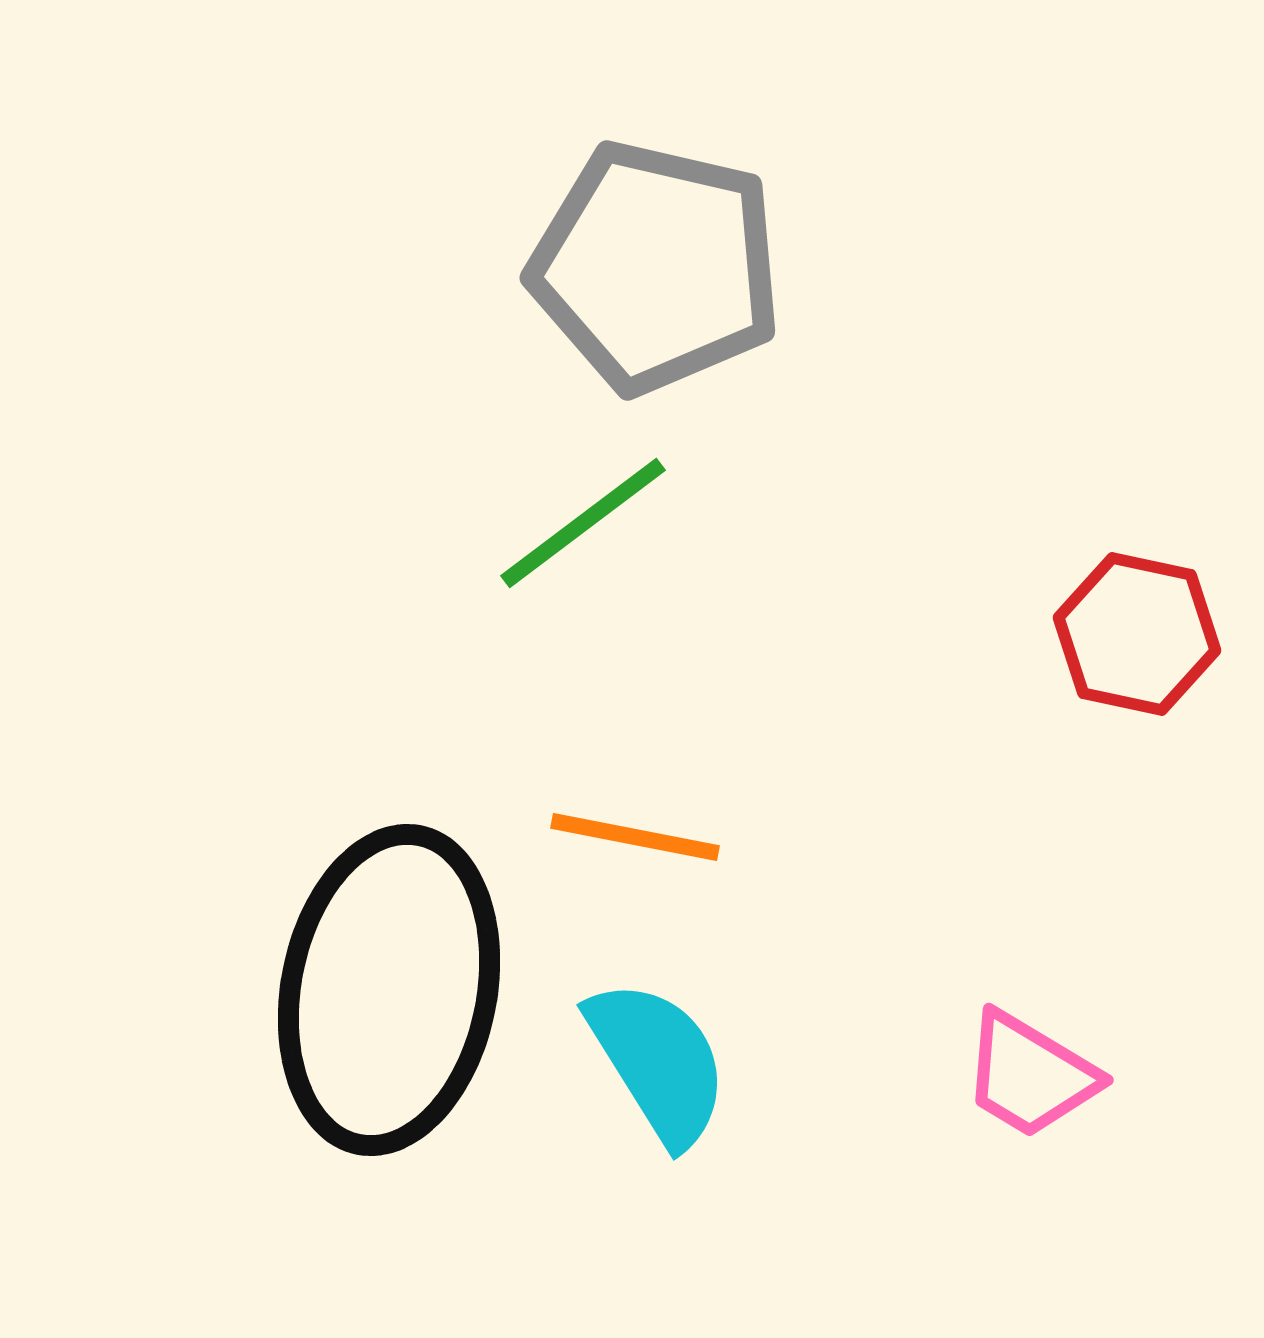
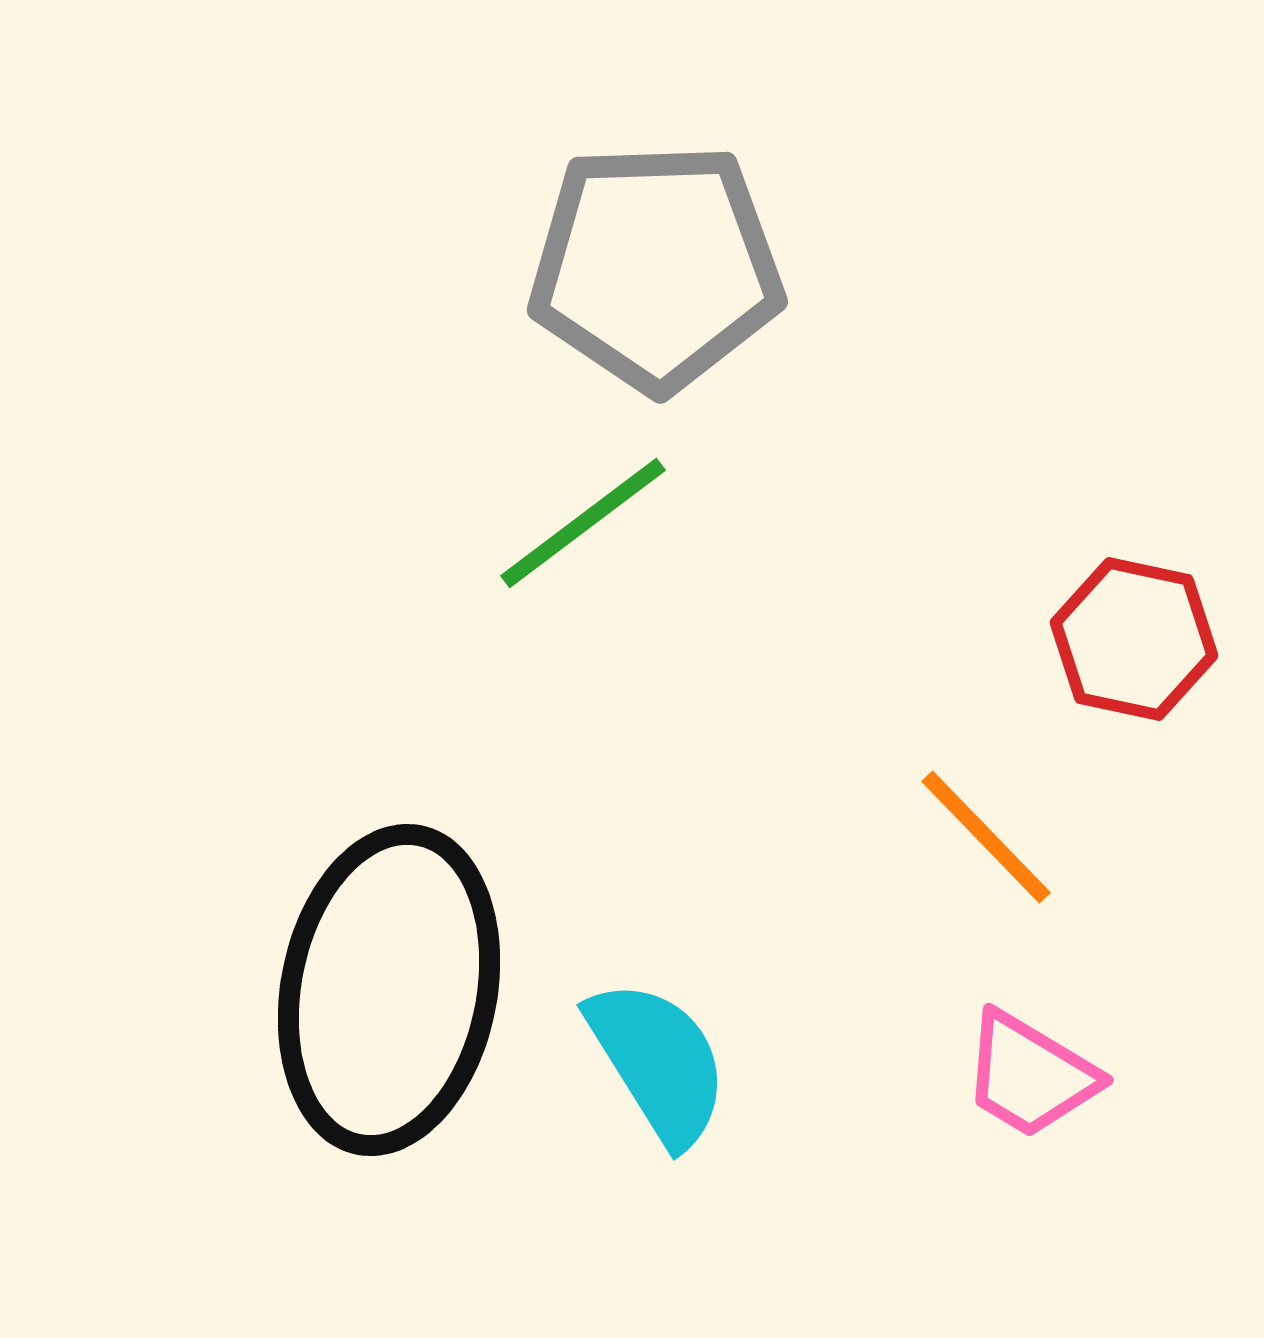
gray pentagon: rotated 15 degrees counterclockwise
red hexagon: moved 3 px left, 5 px down
orange line: moved 351 px right; rotated 35 degrees clockwise
